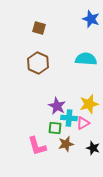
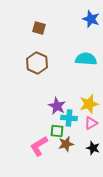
brown hexagon: moved 1 px left
pink triangle: moved 8 px right
green square: moved 2 px right, 3 px down
pink L-shape: moved 2 px right; rotated 75 degrees clockwise
